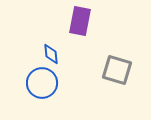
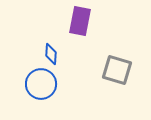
blue diamond: rotated 10 degrees clockwise
blue circle: moved 1 px left, 1 px down
